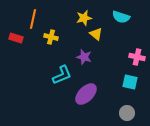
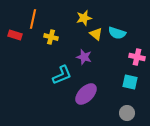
cyan semicircle: moved 4 px left, 16 px down
red rectangle: moved 1 px left, 3 px up
